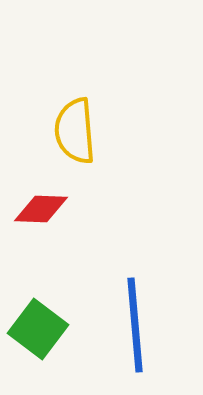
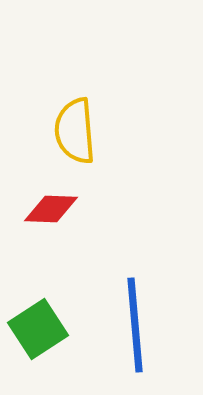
red diamond: moved 10 px right
green square: rotated 20 degrees clockwise
